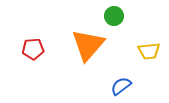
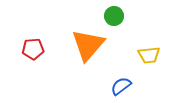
yellow trapezoid: moved 4 px down
